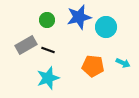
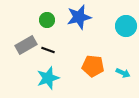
cyan circle: moved 20 px right, 1 px up
cyan arrow: moved 10 px down
